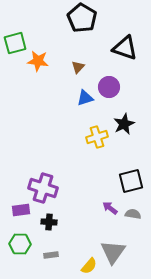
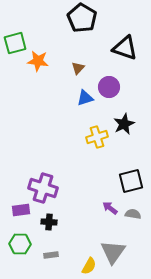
brown triangle: moved 1 px down
yellow semicircle: rotated 12 degrees counterclockwise
